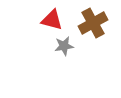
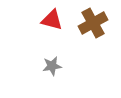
gray star: moved 12 px left, 20 px down
